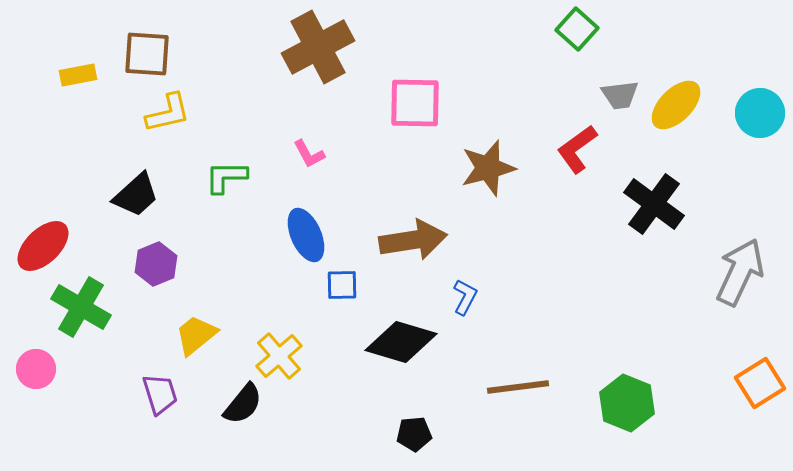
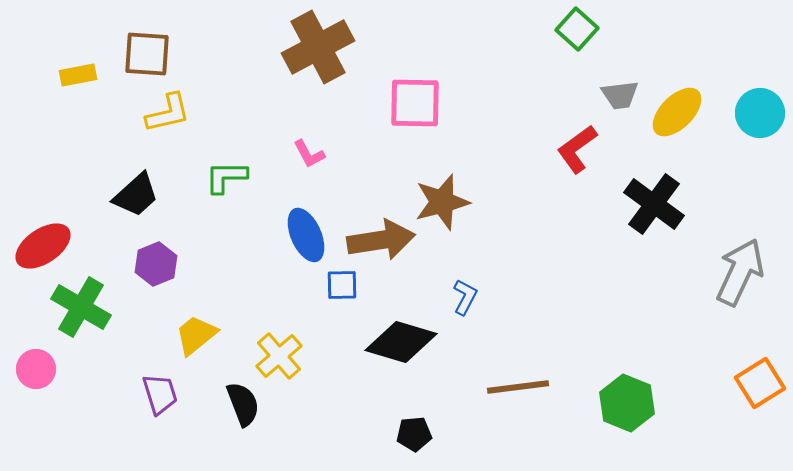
yellow ellipse: moved 1 px right, 7 px down
brown star: moved 46 px left, 34 px down
brown arrow: moved 32 px left
red ellipse: rotated 10 degrees clockwise
black semicircle: rotated 60 degrees counterclockwise
